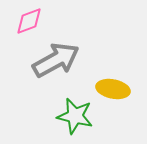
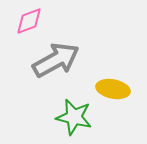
green star: moved 1 px left, 1 px down
